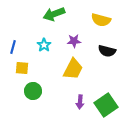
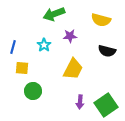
purple star: moved 4 px left, 5 px up
